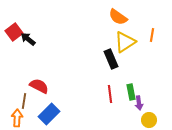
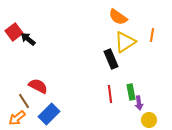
red semicircle: moved 1 px left
brown line: rotated 42 degrees counterclockwise
orange arrow: rotated 132 degrees counterclockwise
